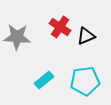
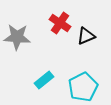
red cross: moved 4 px up
cyan pentagon: moved 2 px left, 6 px down; rotated 20 degrees counterclockwise
